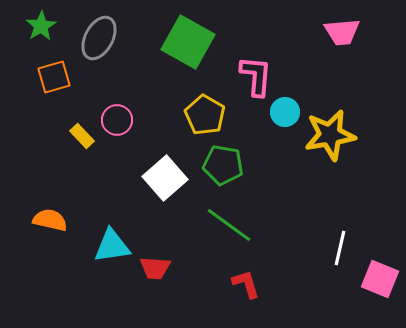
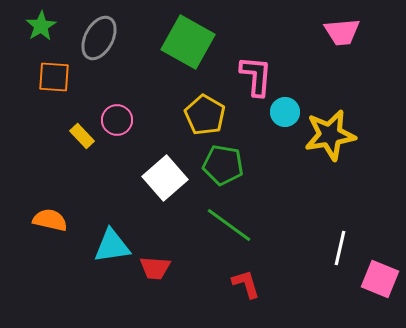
orange square: rotated 20 degrees clockwise
